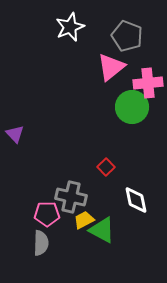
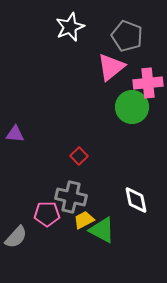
purple triangle: rotated 42 degrees counterclockwise
red square: moved 27 px left, 11 px up
gray semicircle: moved 25 px left, 6 px up; rotated 40 degrees clockwise
